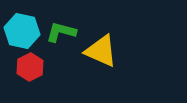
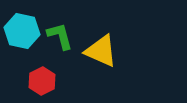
green L-shape: moved 1 px left, 4 px down; rotated 60 degrees clockwise
red hexagon: moved 12 px right, 14 px down
